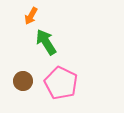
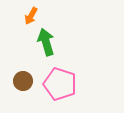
green arrow: rotated 16 degrees clockwise
pink pentagon: moved 1 px left, 1 px down; rotated 8 degrees counterclockwise
